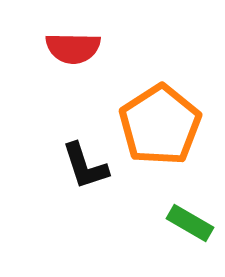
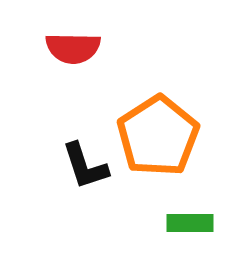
orange pentagon: moved 2 px left, 11 px down
green rectangle: rotated 30 degrees counterclockwise
